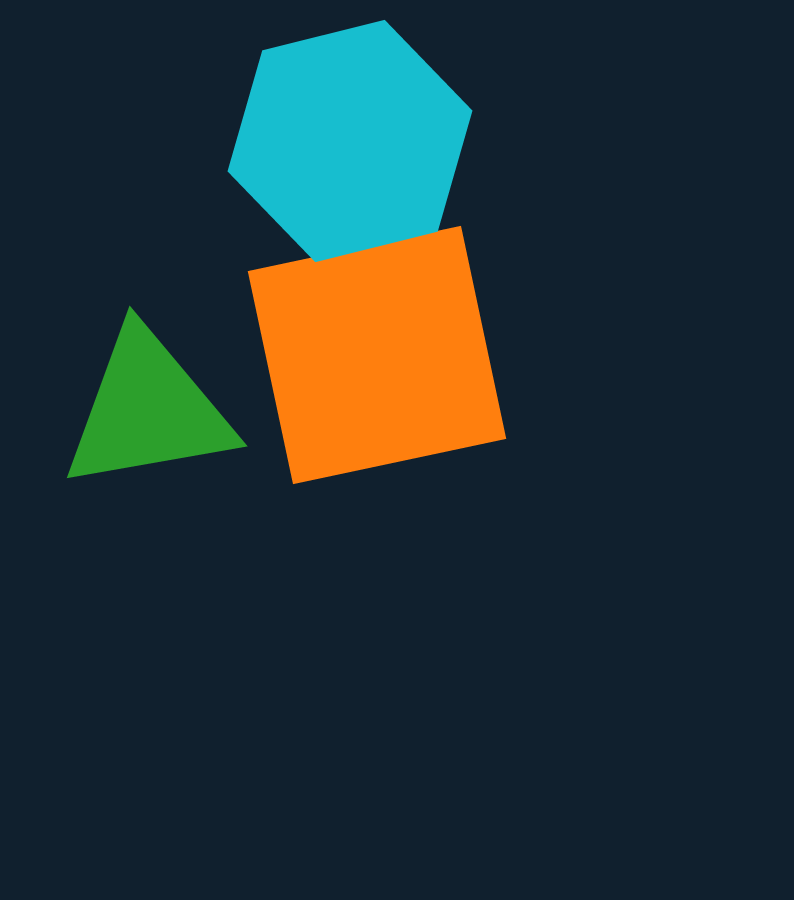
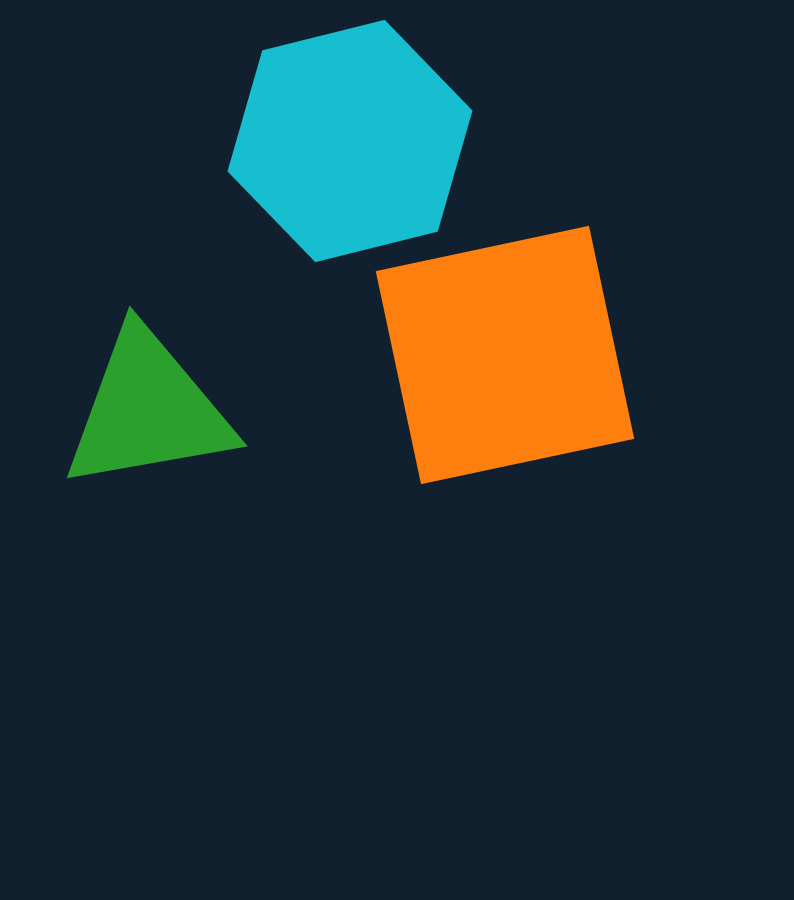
orange square: moved 128 px right
